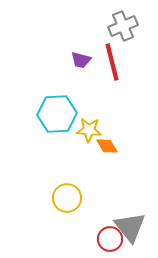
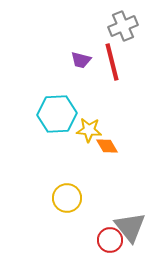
red circle: moved 1 px down
